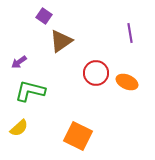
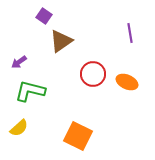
red circle: moved 3 px left, 1 px down
